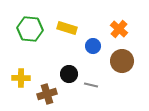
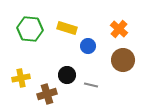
blue circle: moved 5 px left
brown circle: moved 1 px right, 1 px up
black circle: moved 2 px left, 1 px down
yellow cross: rotated 12 degrees counterclockwise
